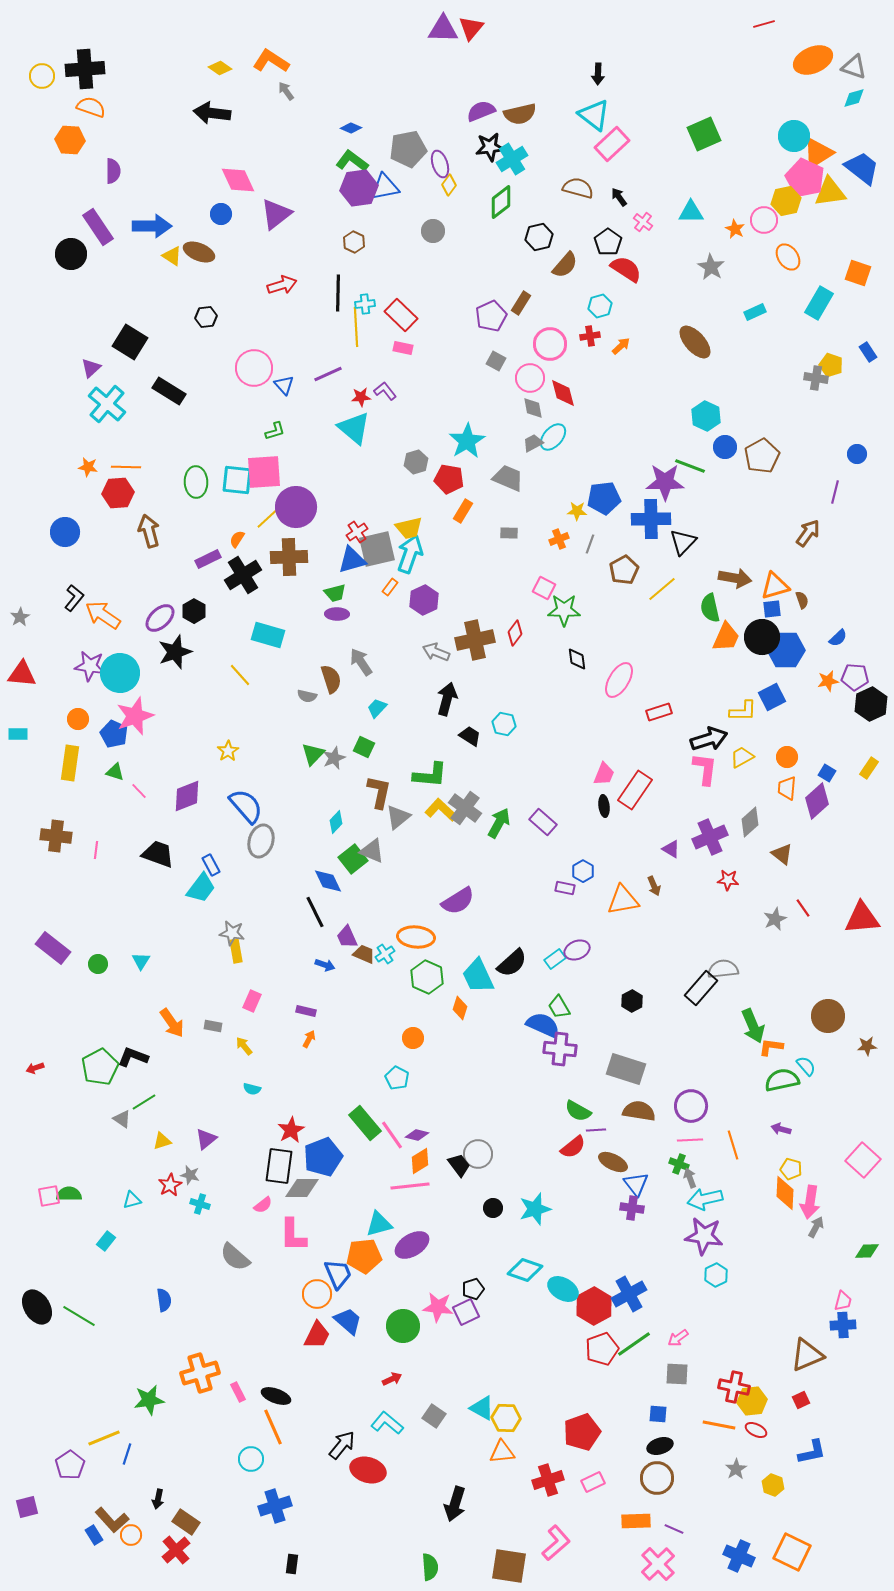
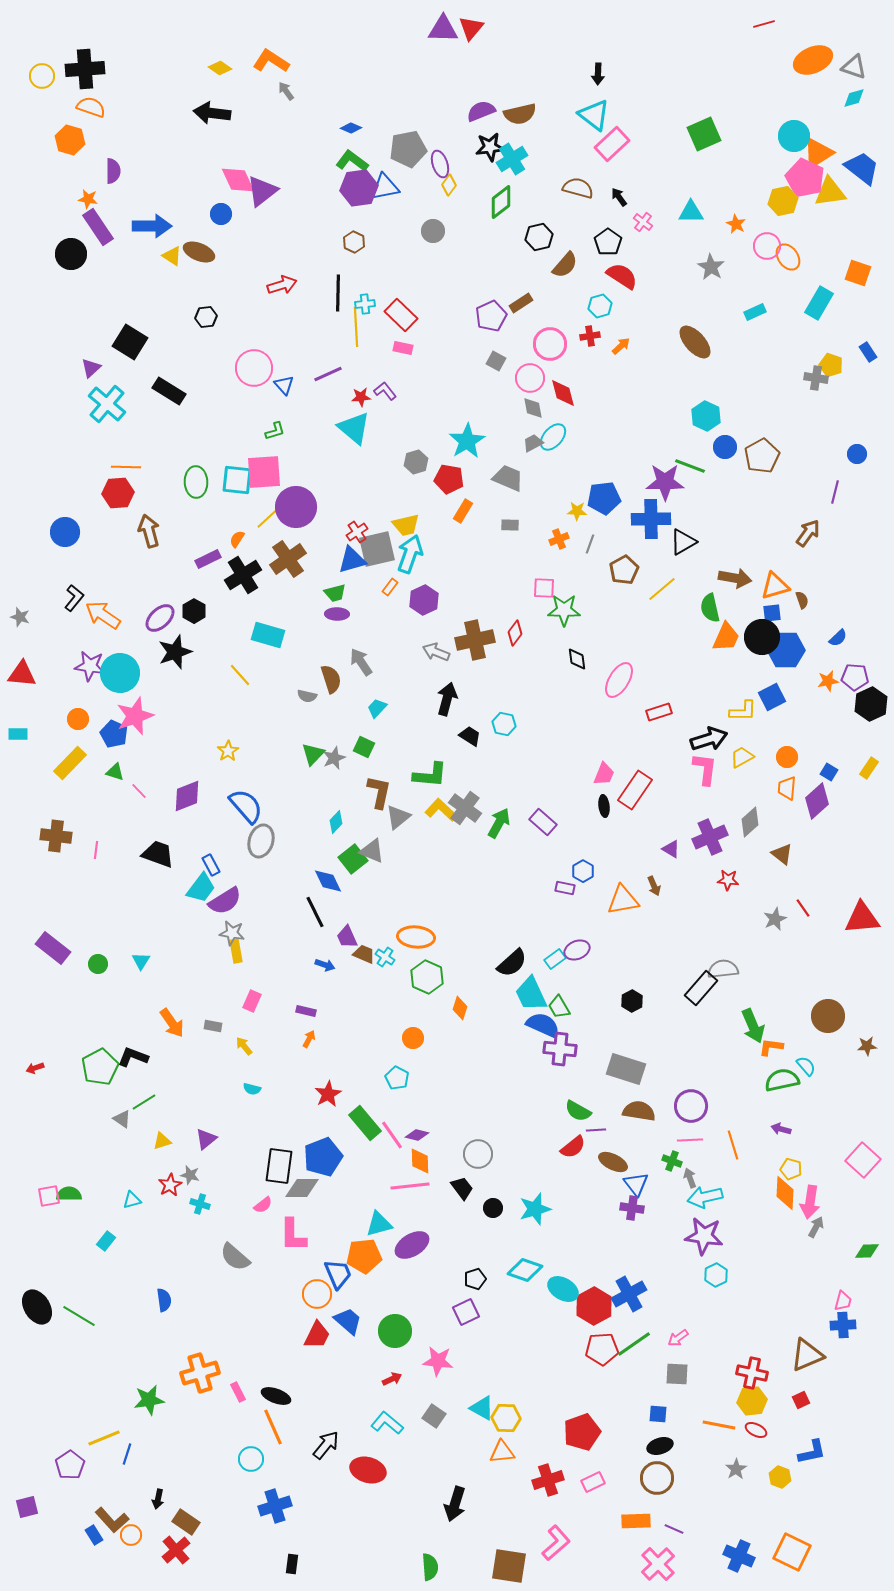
orange hexagon at (70, 140): rotated 12 degrees clockwise
yellow hexagon at (786, 201): moved 3 px left
purple triangle at (276, 214): moved 14 px left, 23 px up
pink circle at (764, 220): moved 3 px right, 26 px down
orange star at (735, 229): moved 1 px right, 5 px up
red semicircle at (626, 269): moved 4 px left, 7 px down
brown rectangle at (521, 303): rotated 25 degrees clockwise
orange star at (88, 467): moved 268 px up
yellow trapezoid at (409, 528): moved 3 px left, 3 px up
gray rectangle at (509, 533): moved 1 px right, 8 px up
black triangle at (683, 542): rotated 16 degrees clockwise
brown cross at (289, 557): moved 1 px left, 2 px down; rotated 33 degrees counterclockwise
pink square at (544, 588): rotated 25 degrees counterclockwise
blue square at (772, 609): moved 4 px down
gray star at (20, 617): rotated 24 degrees counterclockwise
yellow rectangle at (70, 763): rotated 36 degrees clockwise
blue square at (827, 773): moved 2 px right, 1 px up
purple semicircle at (458, 901): moved 233 px left
cyan cross at (385, 954): moved 3 px down; rotated 24 degrees counterclockwise
cyan trapezoid at (478, 976): moved 53 px right, 18 px down
red star at (291, 1130): moved 37 px right, 36 px up
orange diamond at (420, 1161): rotated 60 degrees counterclockwise
green cross at (679, 1164): moved 7 px left, 3 px up
black trapezoid at (459, 1165): moved 3 px right, 23 px down
cyan arrow at (705, 1199): moved 2 px up
black pentagon at (473, 1289): moved 2 px right, 10 px up
pink star at (438, 1307): moved 54 px down
green circle at (403, 1326): moved 8 px left, 5 px down
red pentagon at (602, 1349): rotated 16 degrees clockwise
red cross at (734, 1387): moved 18 px right, 14 px up
black arrow at (342, 1445): moved 16 px left
yellow hexagon at (773, 1485): moved 7 px right, 8 px up
